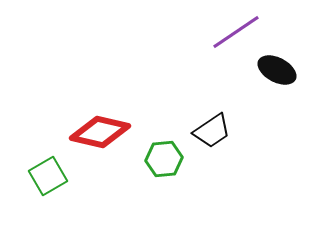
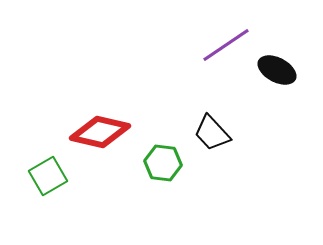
purple line: moved 10 px left, 13 px down
black trapezoid: moved 2 px down; rotated 81 degrees clockwise
green hexagon: moved 1 px left, 4 px down; rotated 12 degrees clockwise
